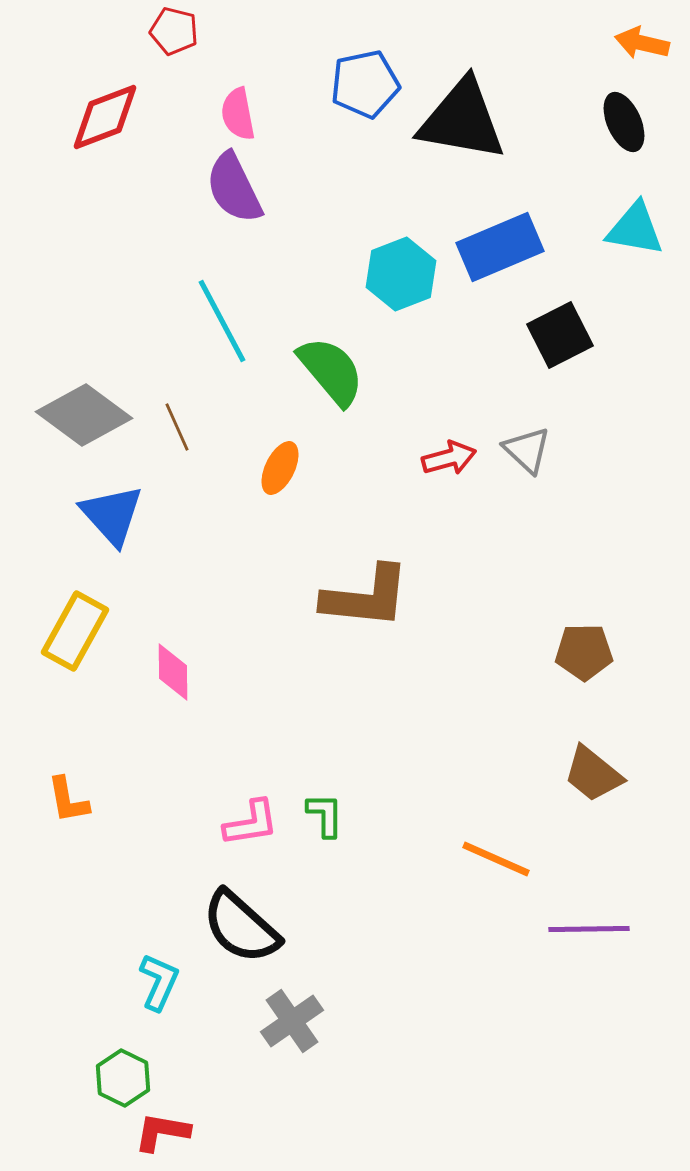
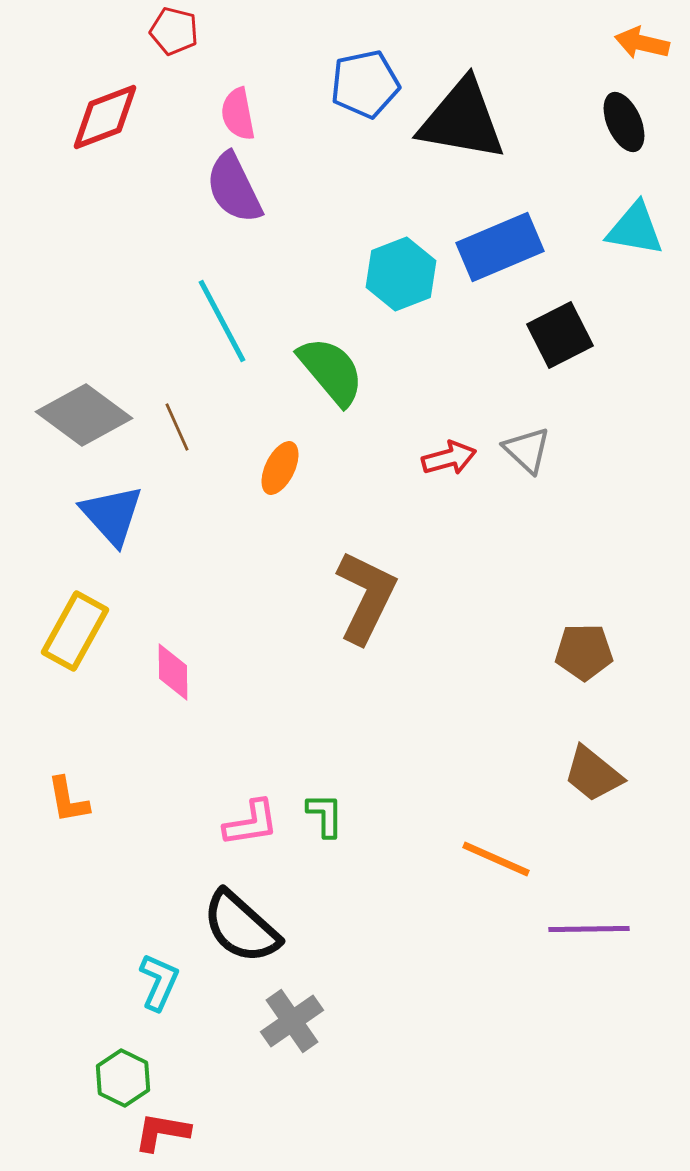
brown L-shape: rotated 70 degrees counterclockwise
